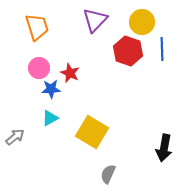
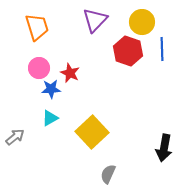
yellow square: rotated 16 degrees clockwise
